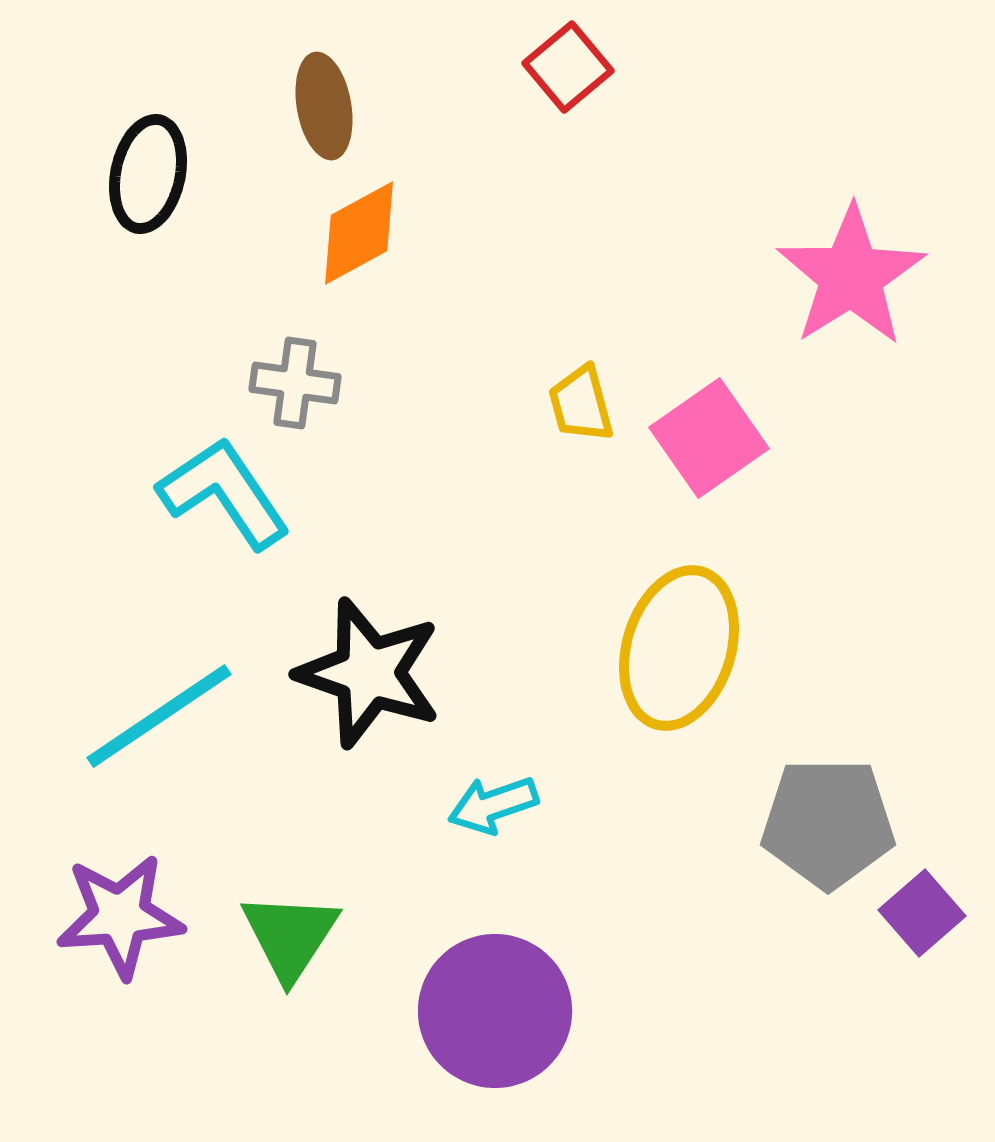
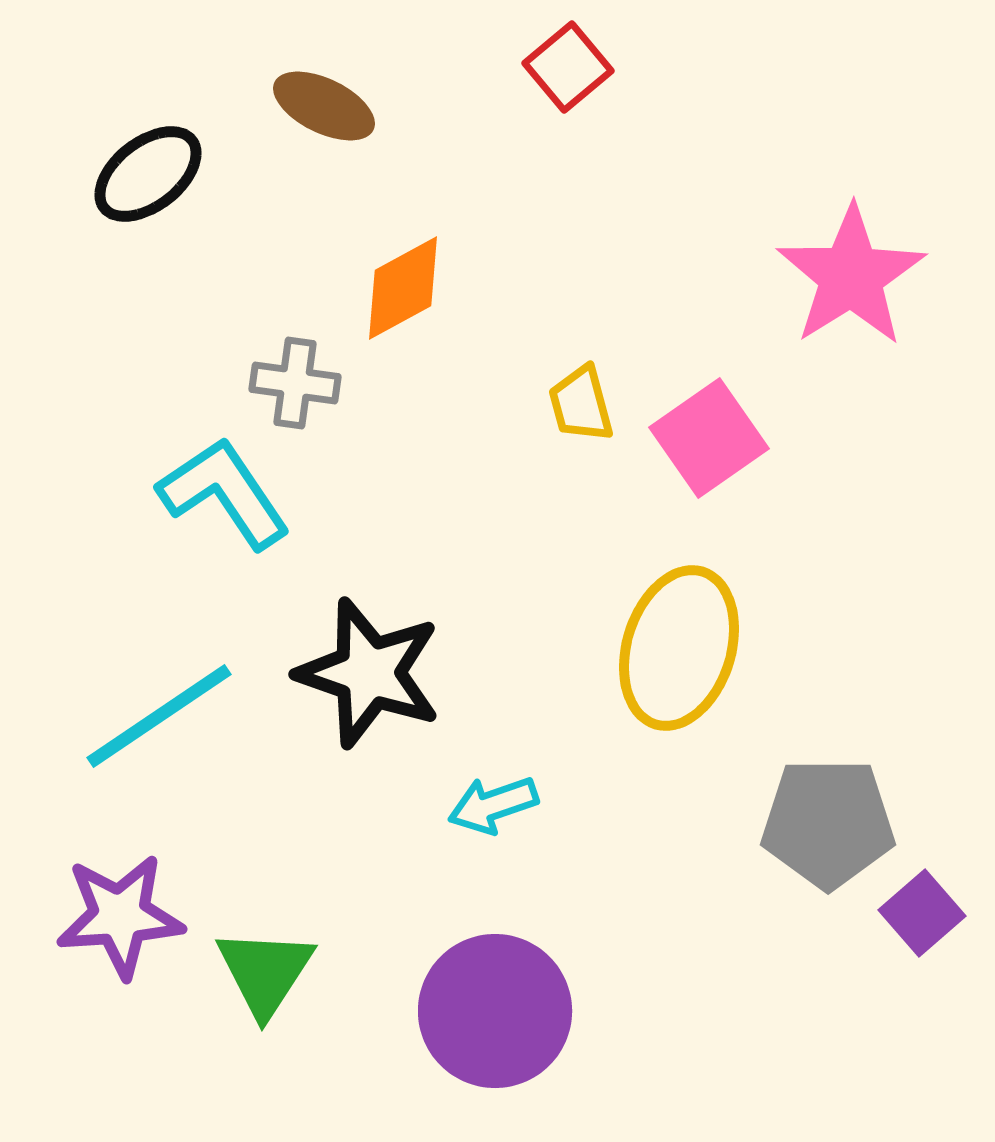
brown ellipse: rotated 54 degrees counterclockwise
black ellipse: rotated 40 degrees clockwise
orange diamond: moved 44 px right, 55 px down
green triangle: moved 25 px left, 36 px down
